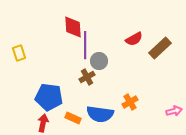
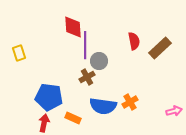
red semicircle: moved 2 px down; rotated 72 degrees counterclockwise
blue semicircle: moved 3 px right, 8 px up
red arrow: moved 1 px right
